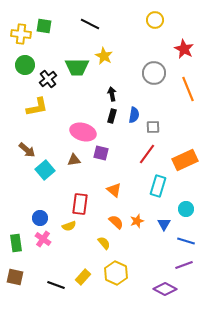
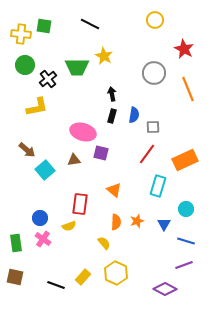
orange semicircle at (116, 222): rotated 49 degrees clockwise
